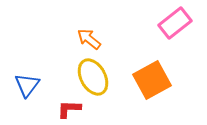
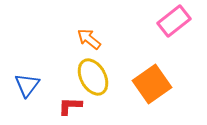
pink rectangle: moved 1 px left, 2 px up
orange square: moved 4 px down; rotated 6 degrees counterclockwise
red L-shape: moved 1 px right, 3 px up
